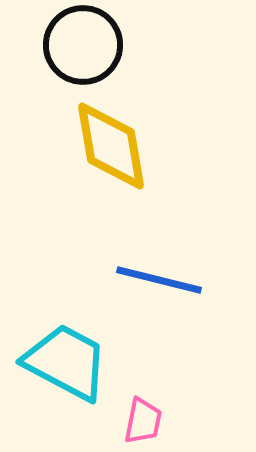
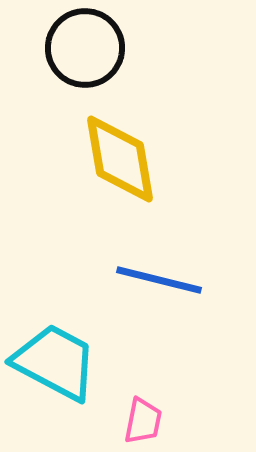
black circle: moved 2 px right, 3 px down
yellow diamond: moved 9 px right, 13 px down
cyan trapezoid: moved 11 px left
